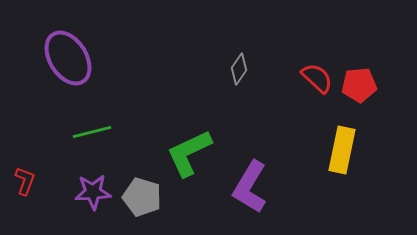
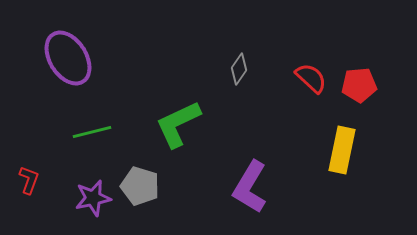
red semicircle: moved 6 px left
green L-shape: moved 11 px left, 29 px up
red L-shape: moved 4 px right, 1 px up
purple star: moved 6 px down; rotated 9 degrees counterclockwise
gray pentagon: moved 2 px left, 11 px up
